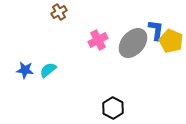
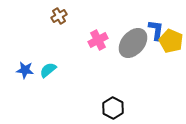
brown cross: moved 4 px down
